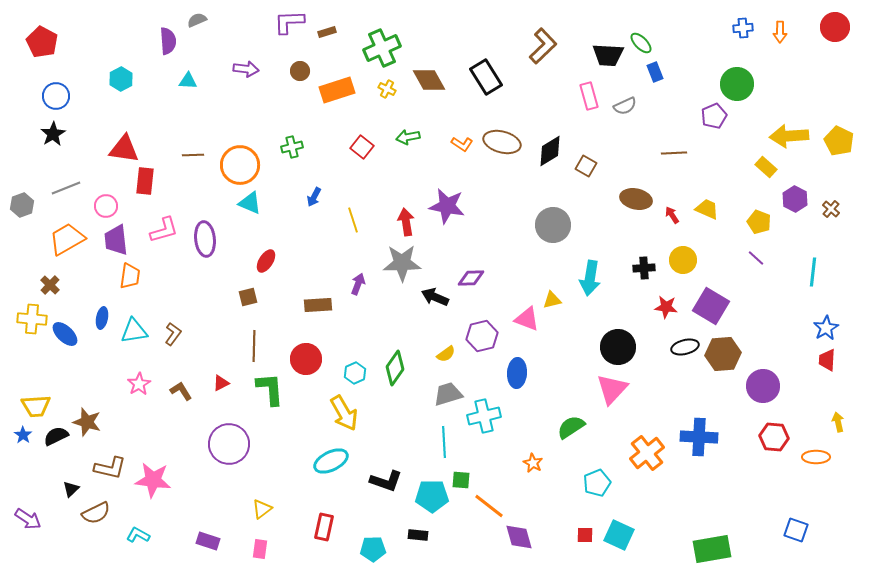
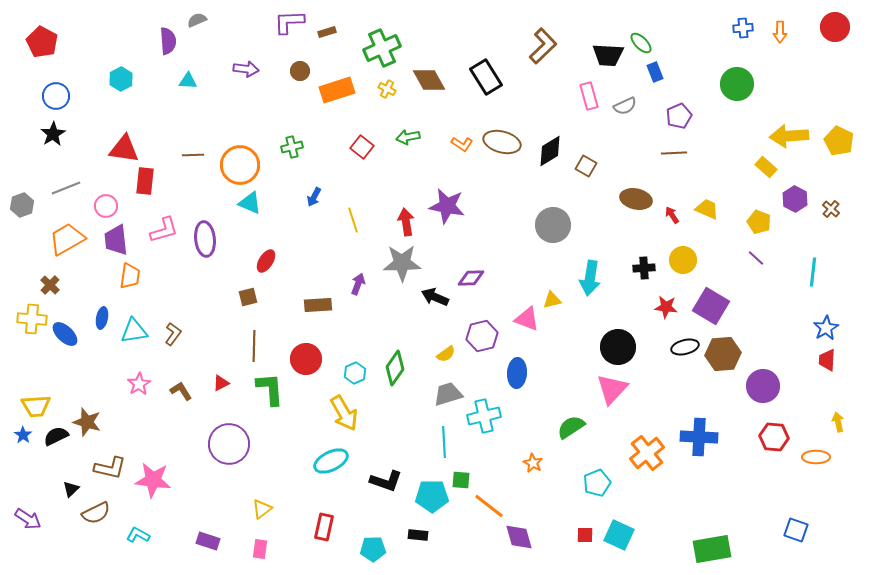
purple pentagon at (714, 116): moved 35 px left
